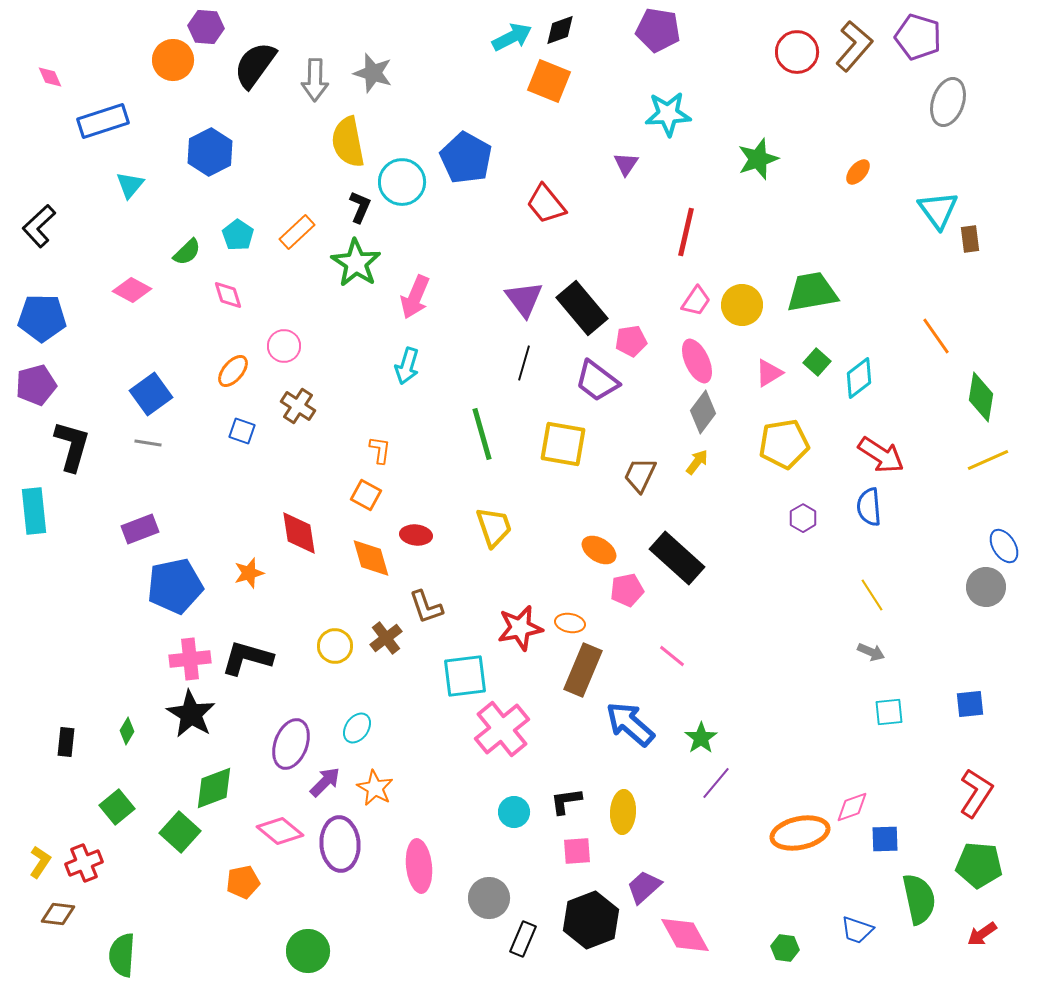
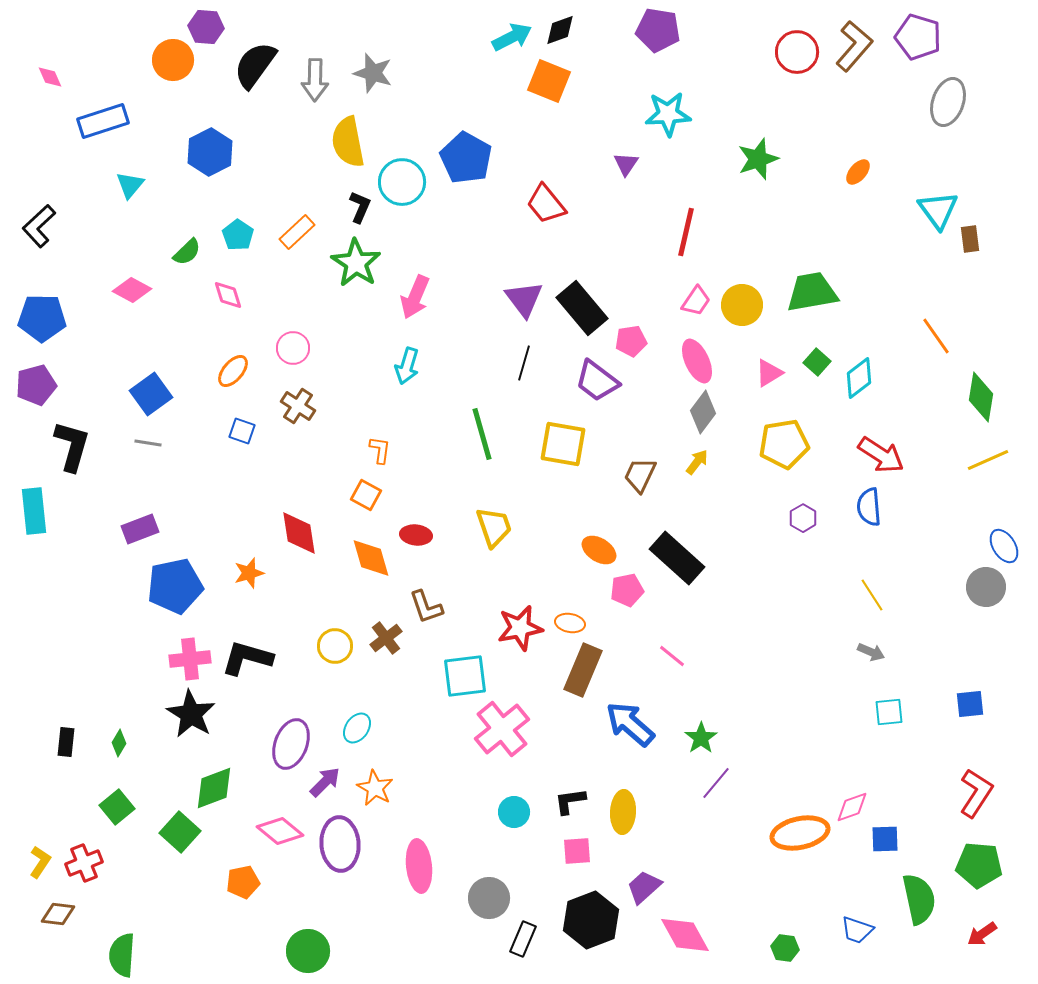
pink circle at (284, 346): moved 9 px right, 2 px down
green diamond at (127, 731): moved 8 px left, 12 px down
black L-shape at (566, 801): moved 4 px right
